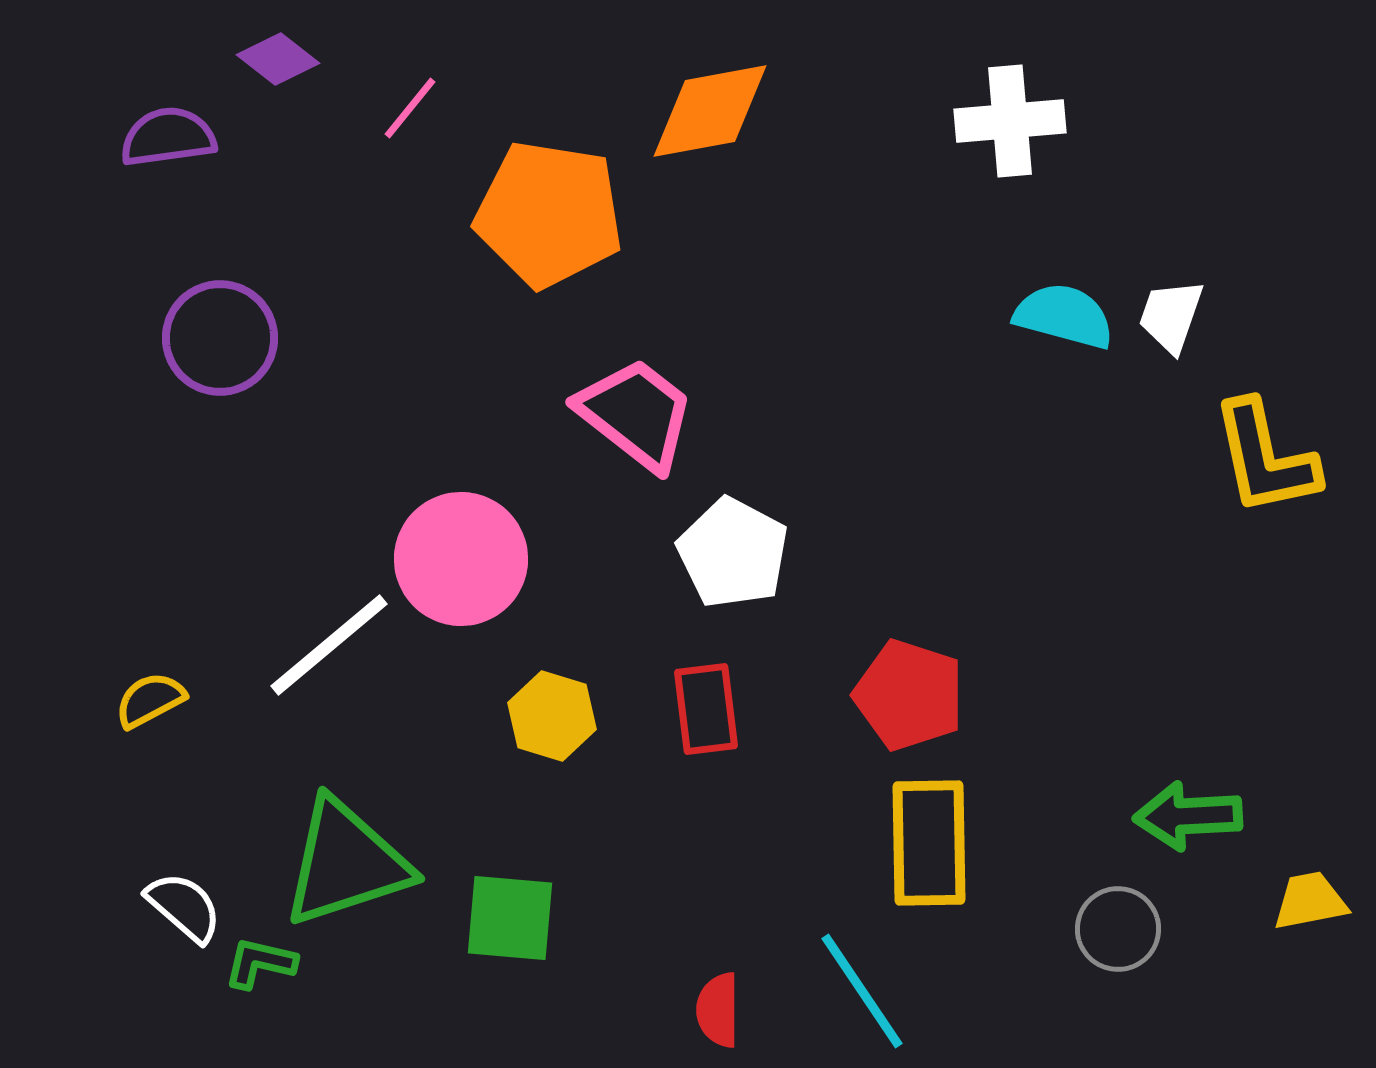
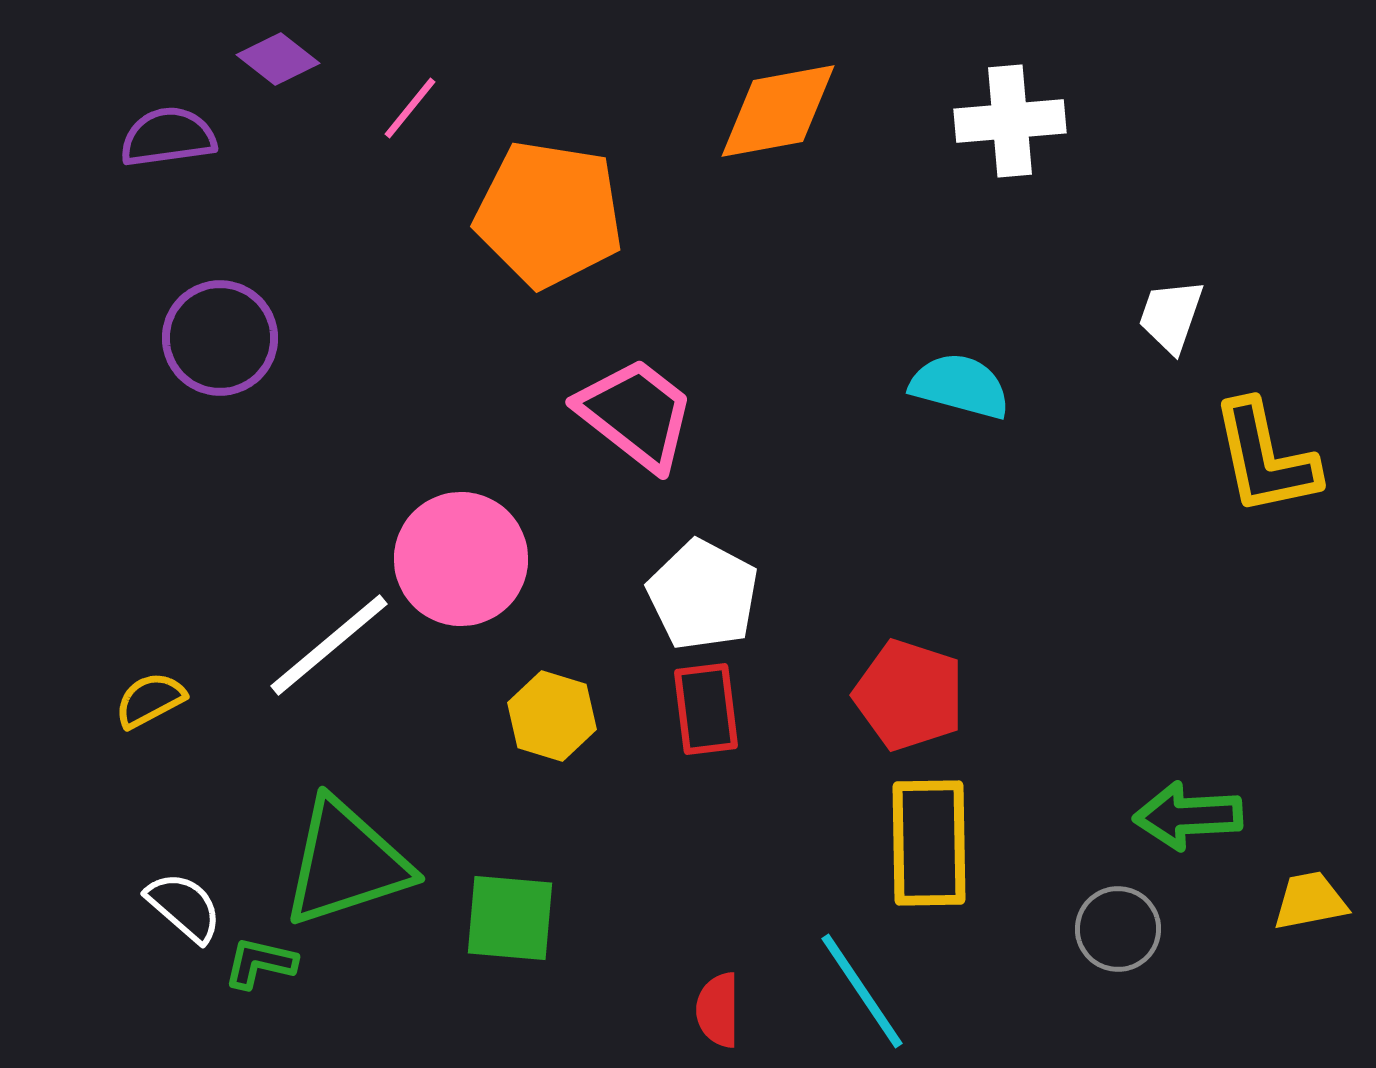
orange diamond: moved 68 px right
cyan semicircle: moved 104 px left, 70 px down
white pentagon: moved 30 px left, 42 px down
